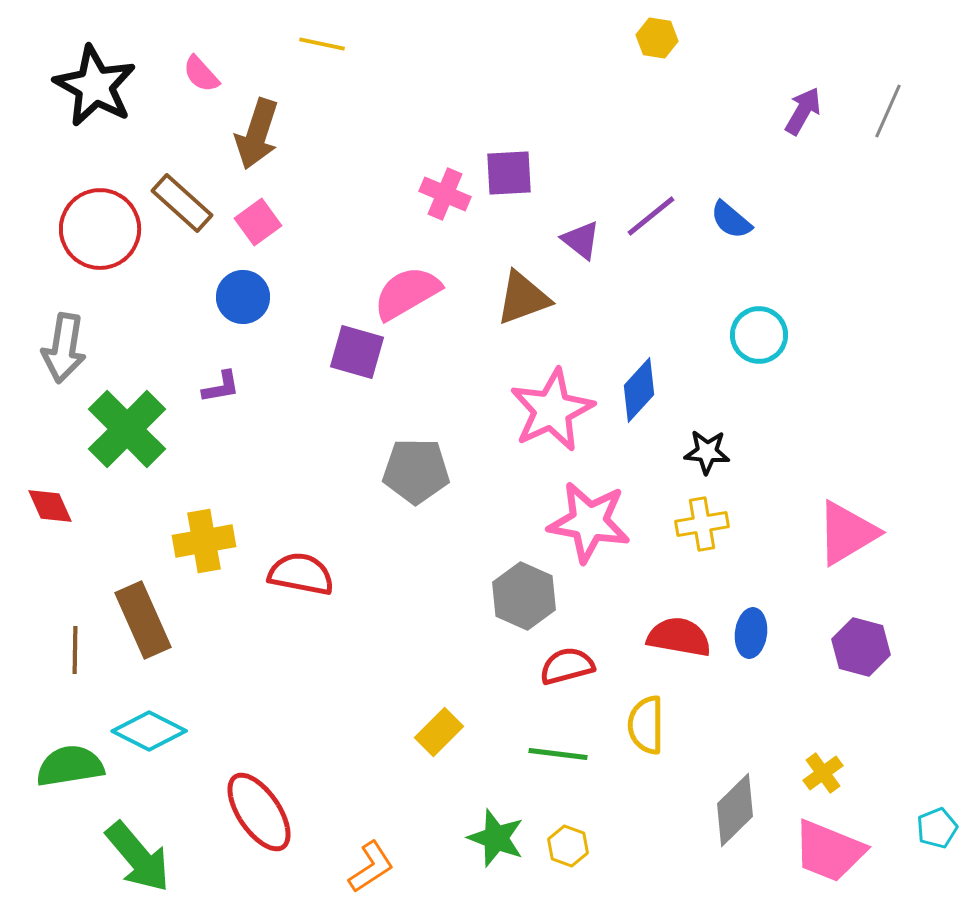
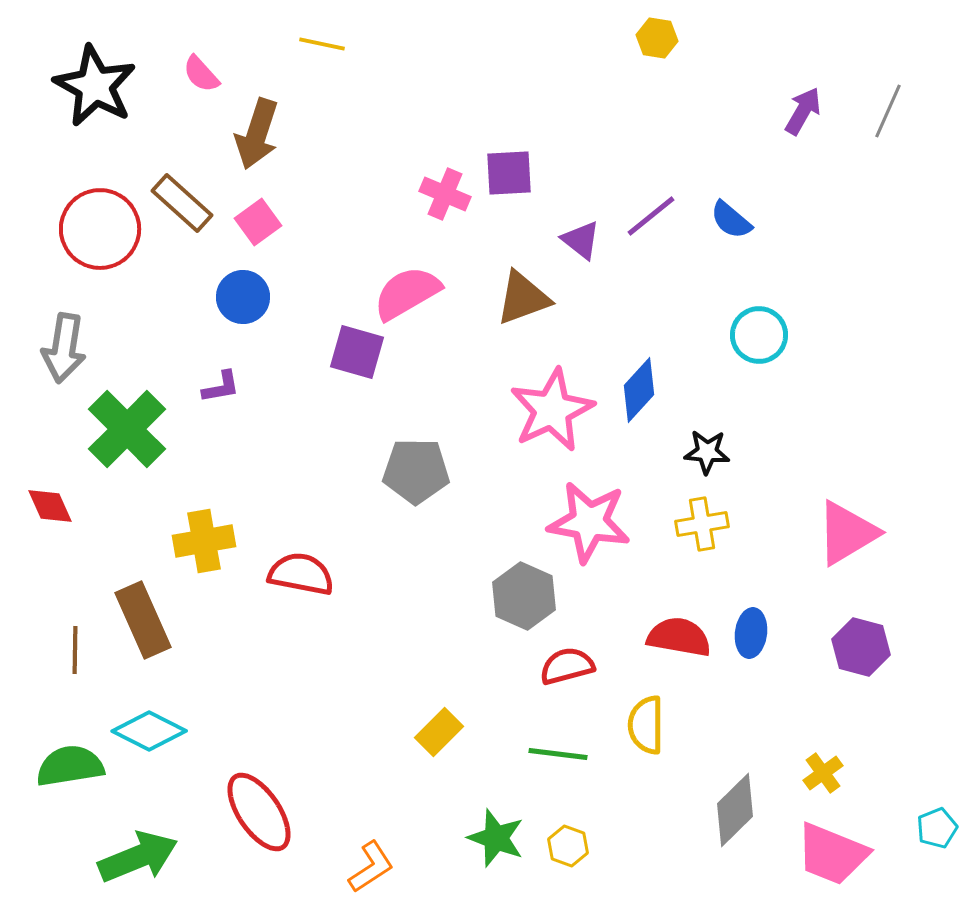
pink trapezoid at (829, 851): moved 3 px right, 3 px down
green arrow at (138, 857): rotated 72 degrees counterclockwise
